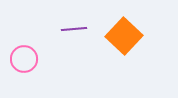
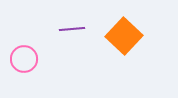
purple line: moved 2 px left
